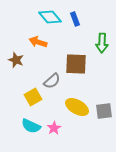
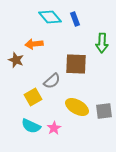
orange arrow: moved 4 px left, 2 px down; rotated 24 degrees counterclockwise
